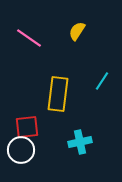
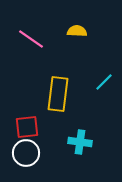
yellow semicircle: rotated 60 degrees clockwise
pink line: moved 2 px right, 1 px down
cyan line: moved 2 px right, 1 px down; rotated 12 degrees clockwise
cyan cross: rotated 20 degrees clockwise
white circle: moved 5 px right, 3 px down
